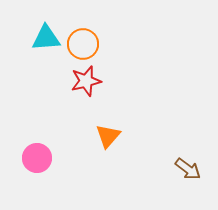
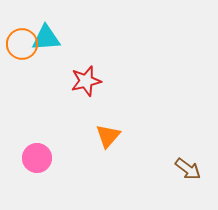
orange circle: moved 61 px left
